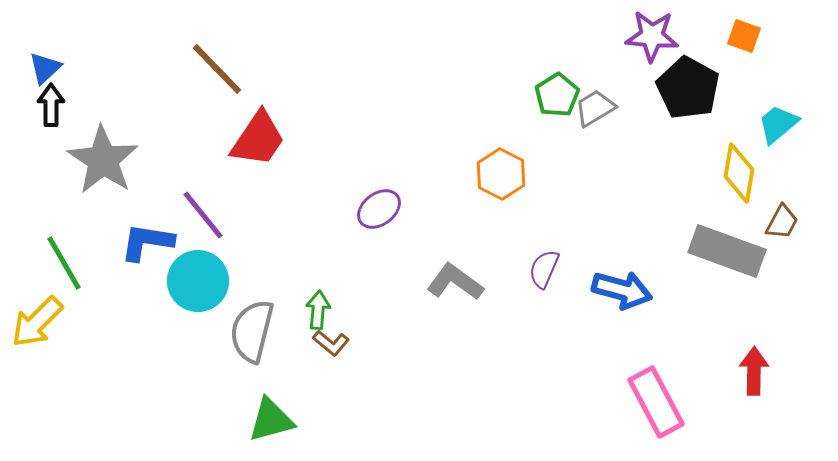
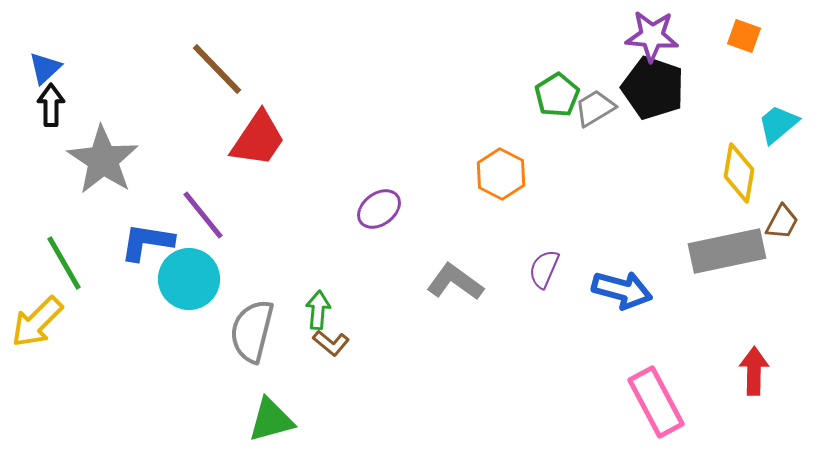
black pentagon: moved 35 px left; rotated 10 degrees counterclockwise
gray rectangle: rotated 32 degrees counterclockwise
cyan circle: moved 9 px left, 2 px up
